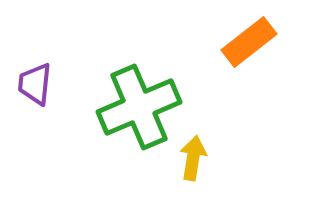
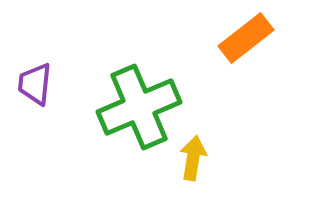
orange rectangle: moved 3 px left, 4 px up
